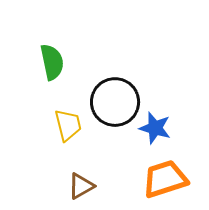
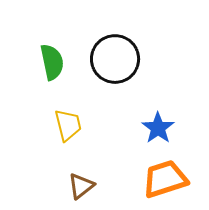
black circle: moved 43 px up
blue star: moved 3 px right; rotated 20 degrees clockwise
brown triangle: rotated 8 degrees counterclockwise
